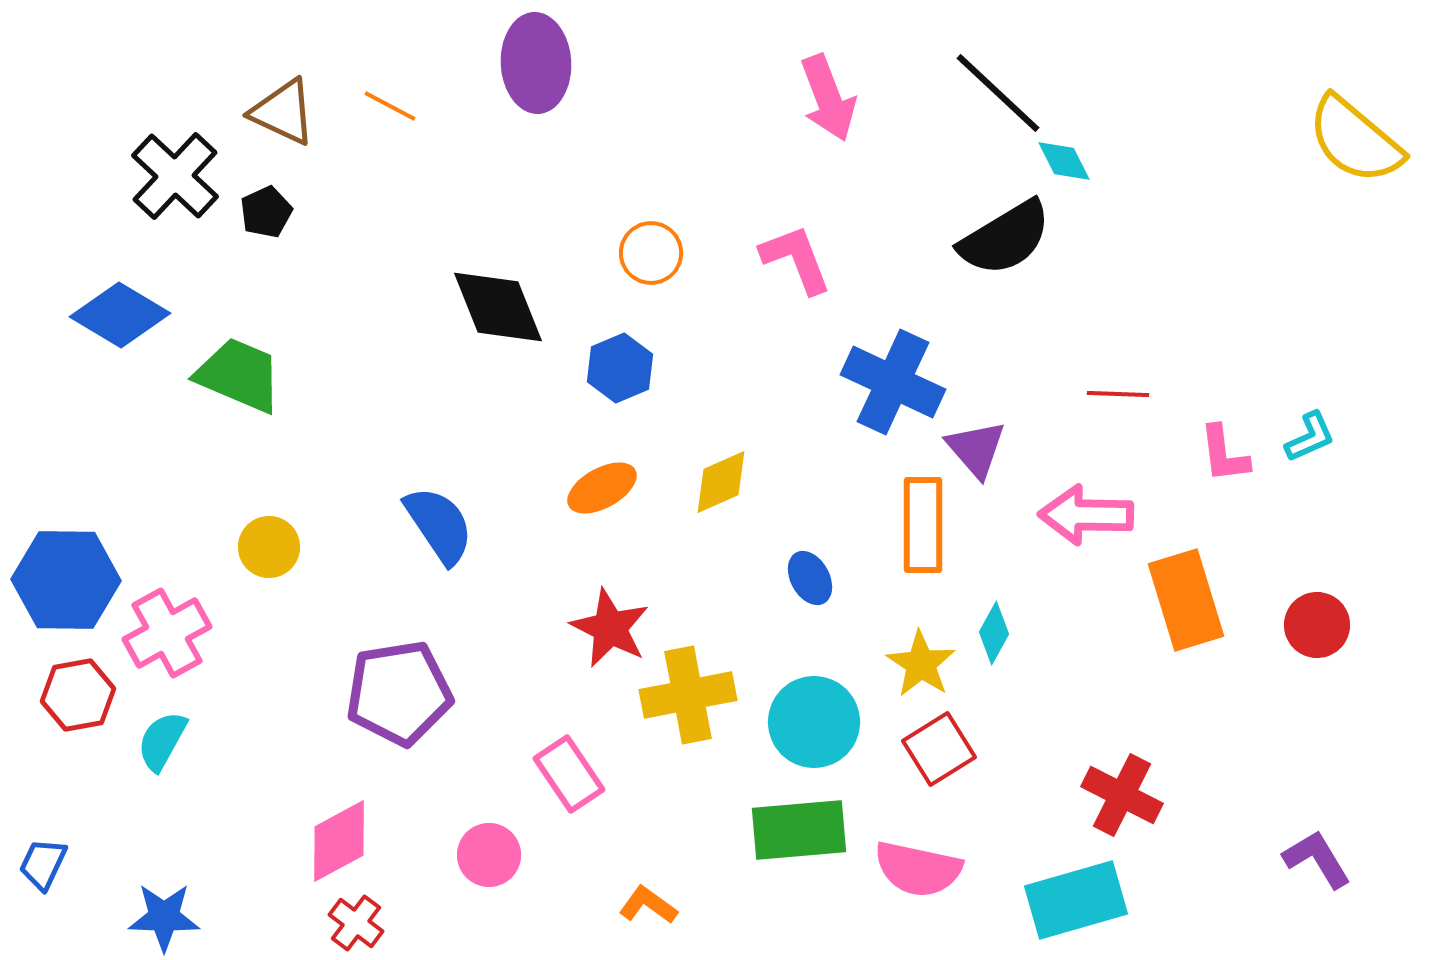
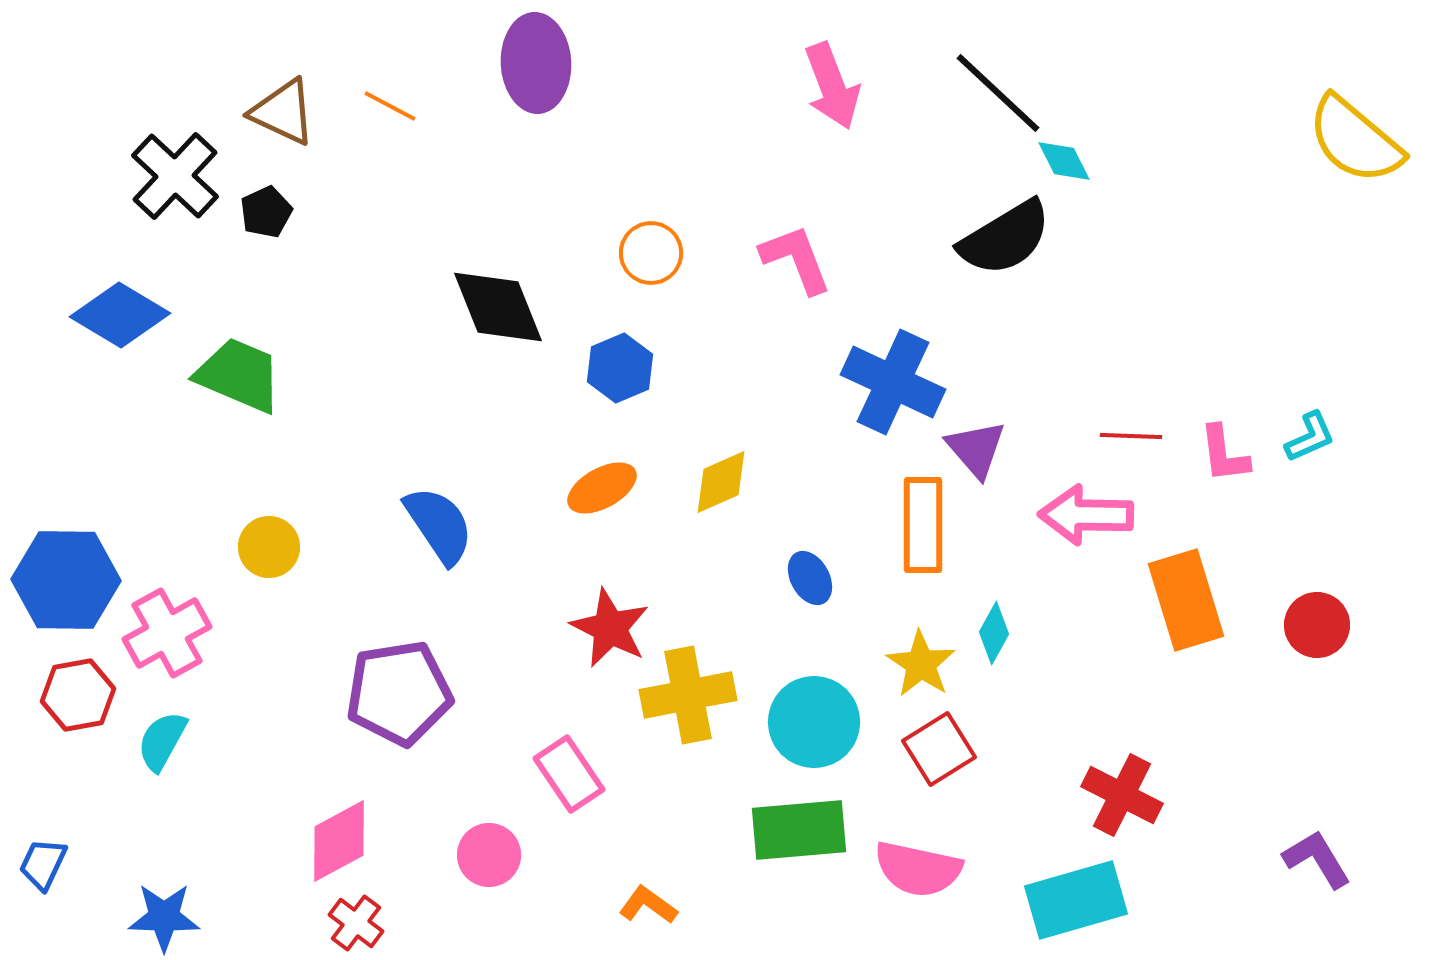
pink arrow at (828, 98): moved 4 px right, 12 px up
red line at (1118, 394): moved 13 px right, 42 px down
